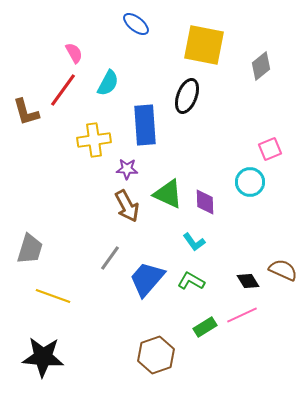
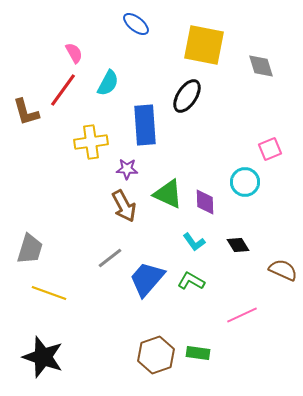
gray diamond: rotated 68 degrees counterclockwise
black ellipse: rotated 12 degrees clockwise
yellow cross: moved 3 px left, 2 px down
cyan circle: moved 5 px left
brown arrow: moved 3 px left
gray line: rotated 16 degrees clockwise
black diamond: moved 10 px left, 36 px up
yellow line: moved 4 px left, 3 px up
green rectangle: moved 7 px left, 26 px down; rotated 40 degrees clockwise
black star: rotated 15 degrees clockwise
